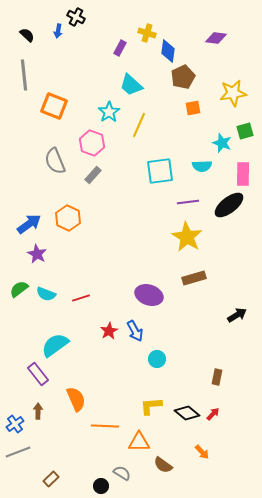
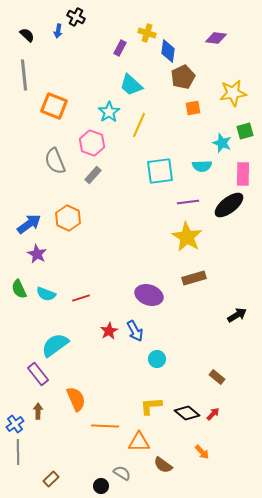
green semicircle at (19, 289): rotated 78 degrees counterclockwise
brown rectangle at (217, 377): rotated 63 degrees counterclockwise
gray line at (18, 452): rotated 70 degrees counterclockwise
